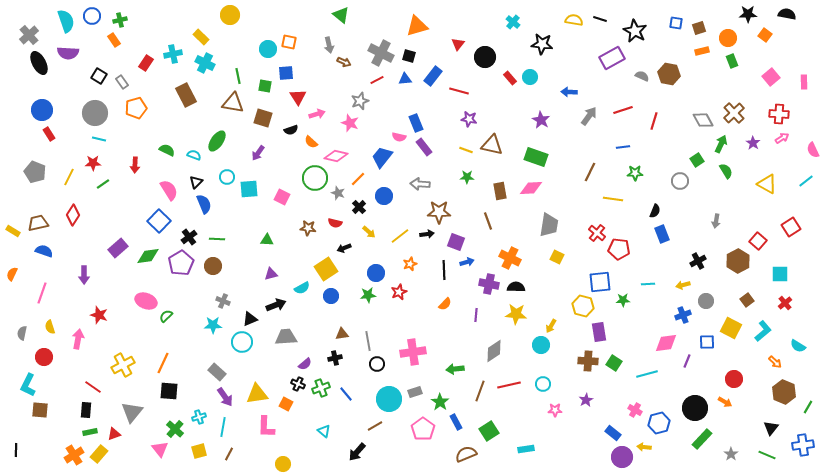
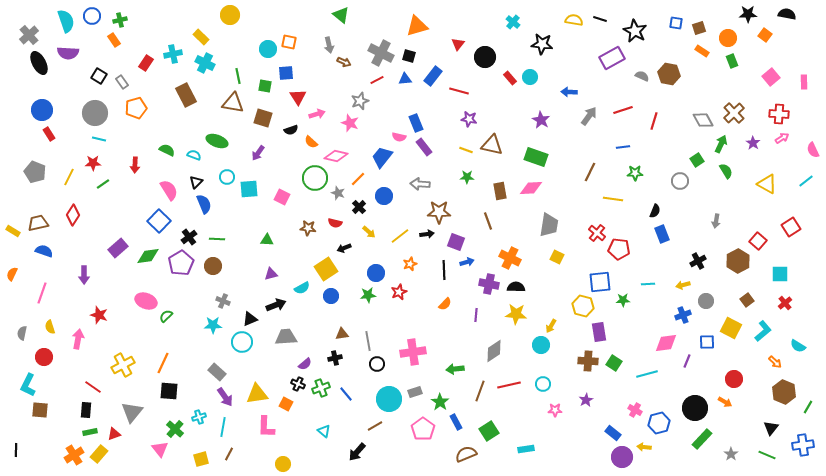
orange rectangle at (702, 51): rotated 48 degrees clockwise
green ellipse at (217, 141): rotated 75 degrees clockwise
yellow square at (199, 451): moved 2 px right, 8 px down
